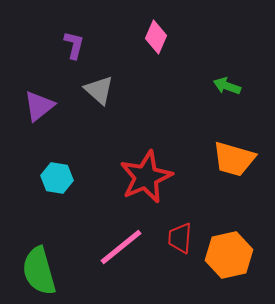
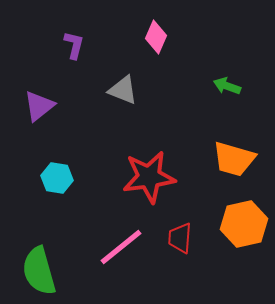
gray triangle: moved 24 px right; rotated 20 degrees counterclockwise
red star: moved 3 px right; rotated 16 degrees clockwise
orange hexagon: moved 15 px right, 31 px up
